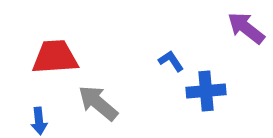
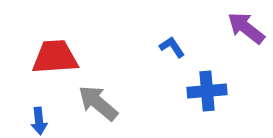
blue L-shape: moved 1 px right, 14 px up
blue cross: moved 1 px right
